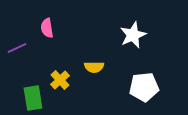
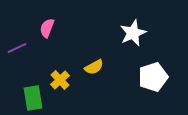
pink semicircle: rotated 30 degrees clockwise
white star: moved 2 px up
yellow semicircle: rotated 30 degrees counterclockwise
white pentagon: moved 9 px right, 10 px up; rotated 12 degrees counterclockwise
